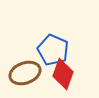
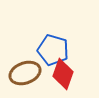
blue pentagon: rotated 8 degrees counterclockwise
